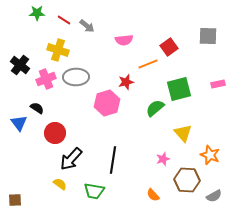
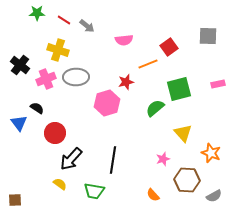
orange star: moved 1 px right, 2 px up
